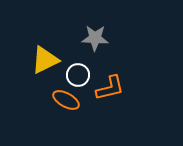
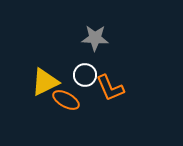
yellow triangle: moved 22 px down
white circle: moved 7 px right
orange L-shape: rotated 80 degrees clockwise
